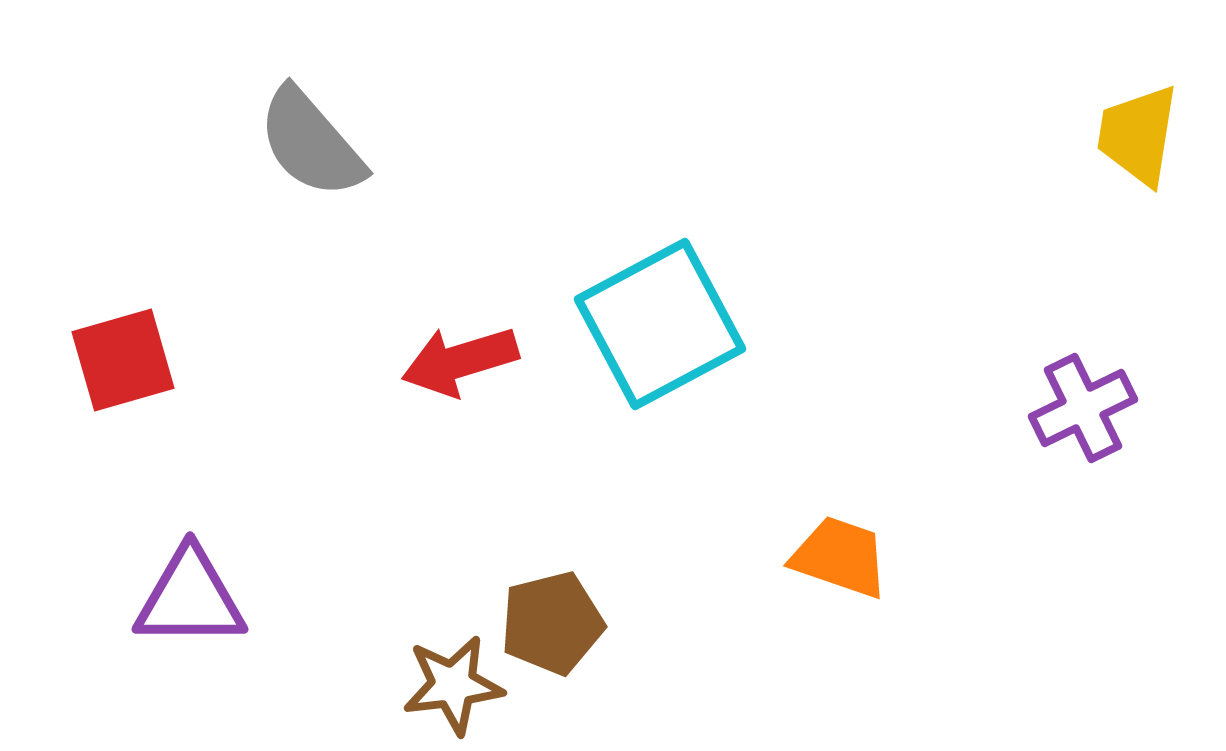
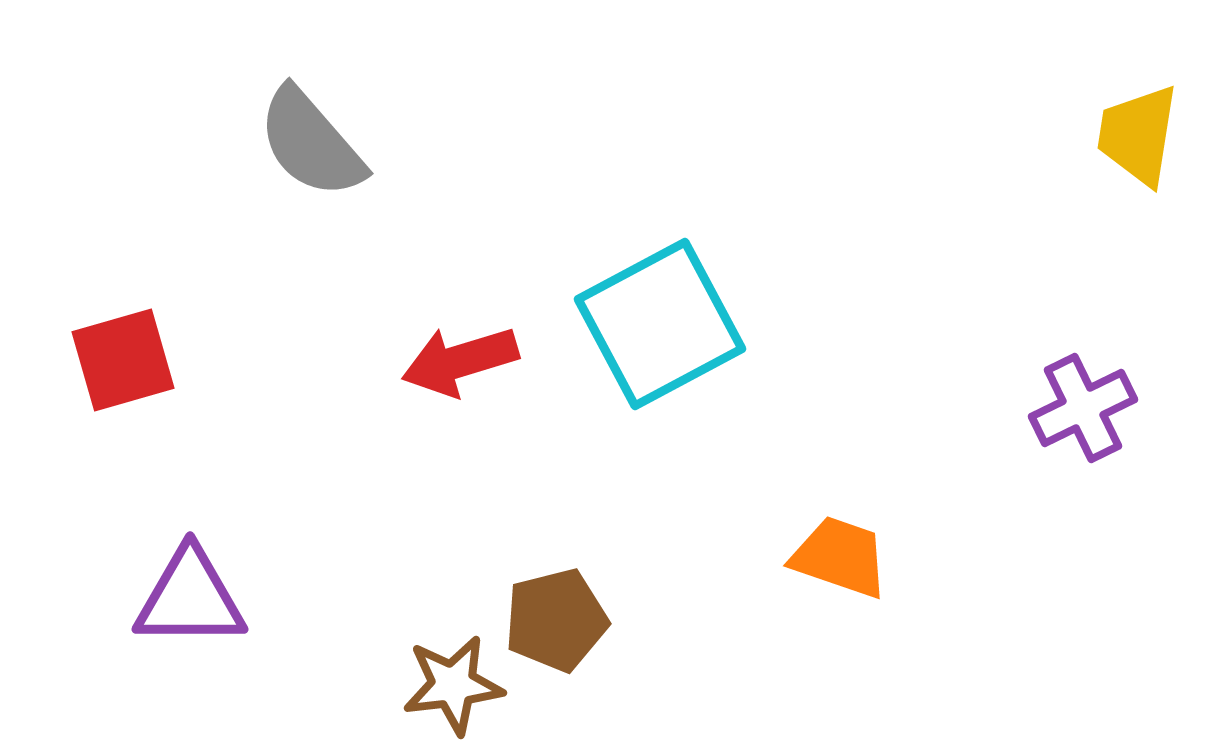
brown pentagon: moved 4 px right, 3 px up
